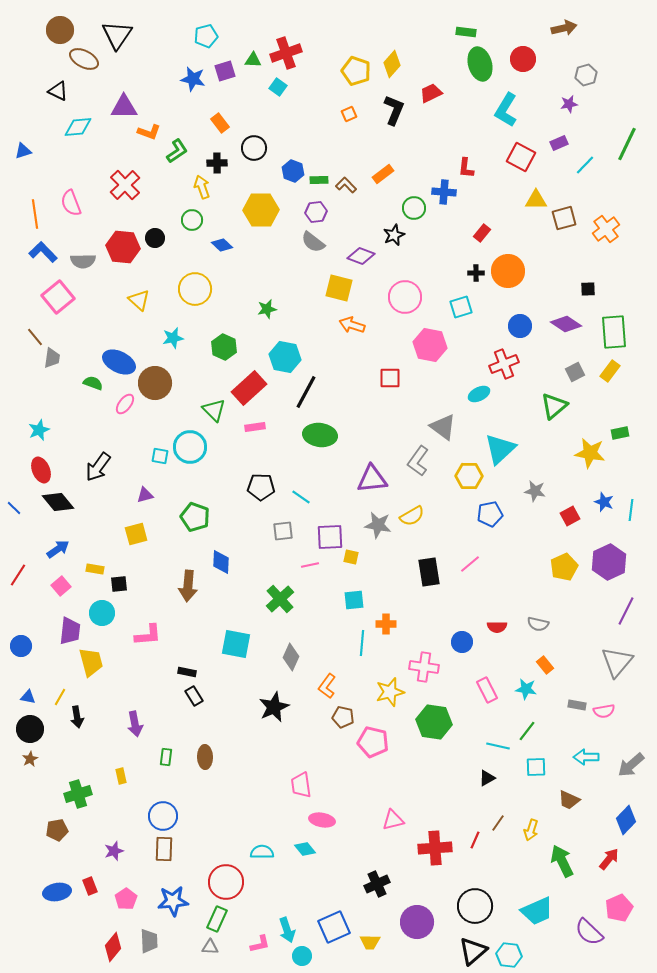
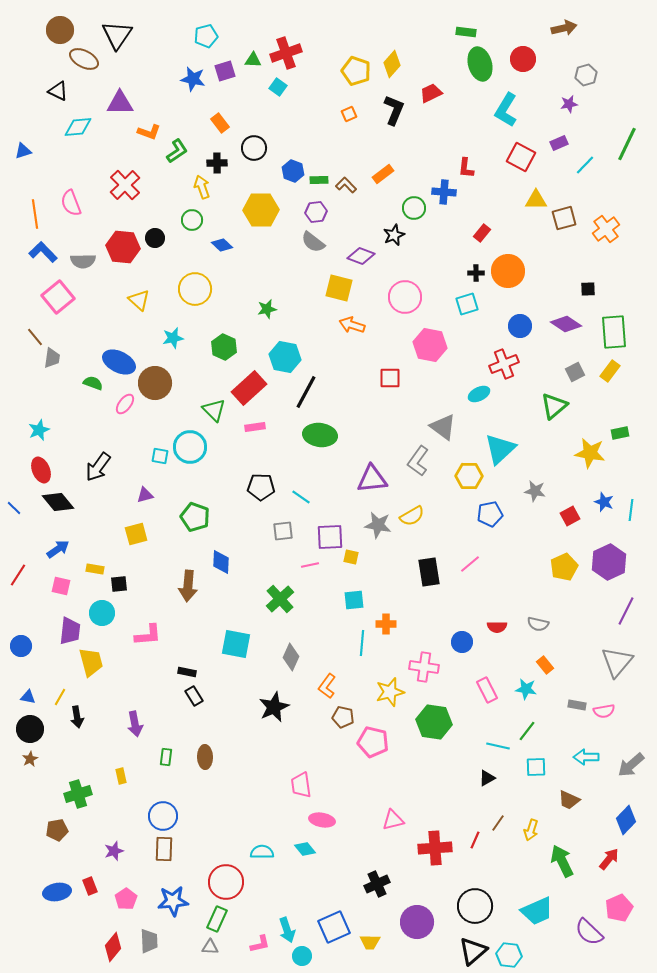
purple triangle at (124, 107): moved 4 px left, 4 px up
cyan square at (461, 307): moved 6 px right, 3 px up
pink square at (61, 586): rotated 36 degrees counterclockwise
